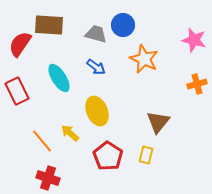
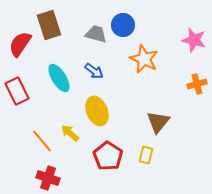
brown rectangle: rotated 68 degrees clockwise
blue arrow: moved 2 px left, 4 px down
